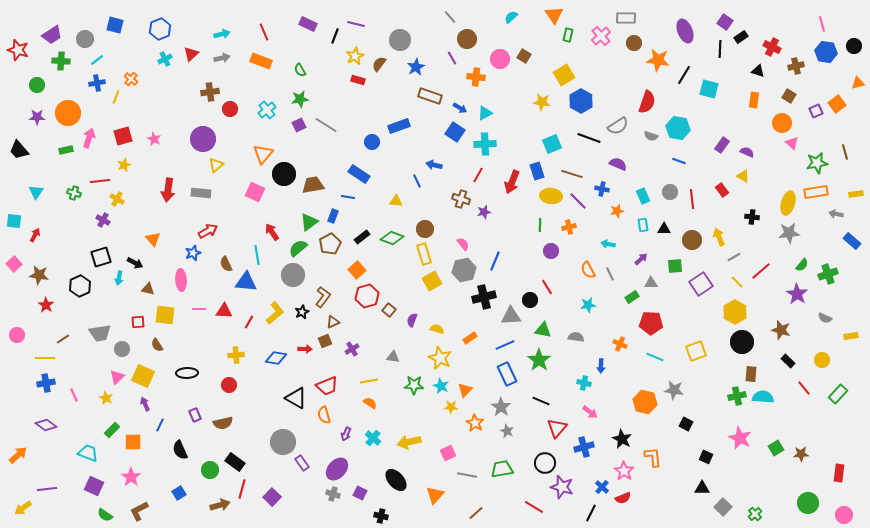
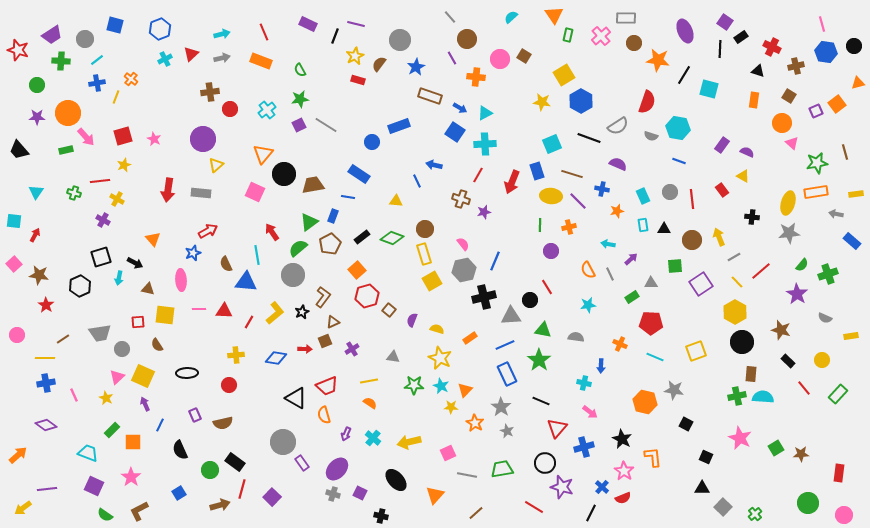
pink arrow at (89, 138): moved 3 px left, 1 px up; rotated 120 degrees clockwise
purple arrow at (641, 259): moved 10 px left
